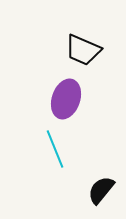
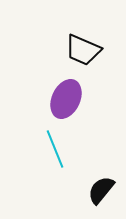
purple ellipse: rotated 6 degrees clockwise
